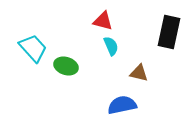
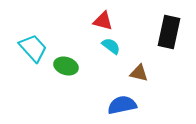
cyan semicircle: rotated 30 degrees counterclockwise
